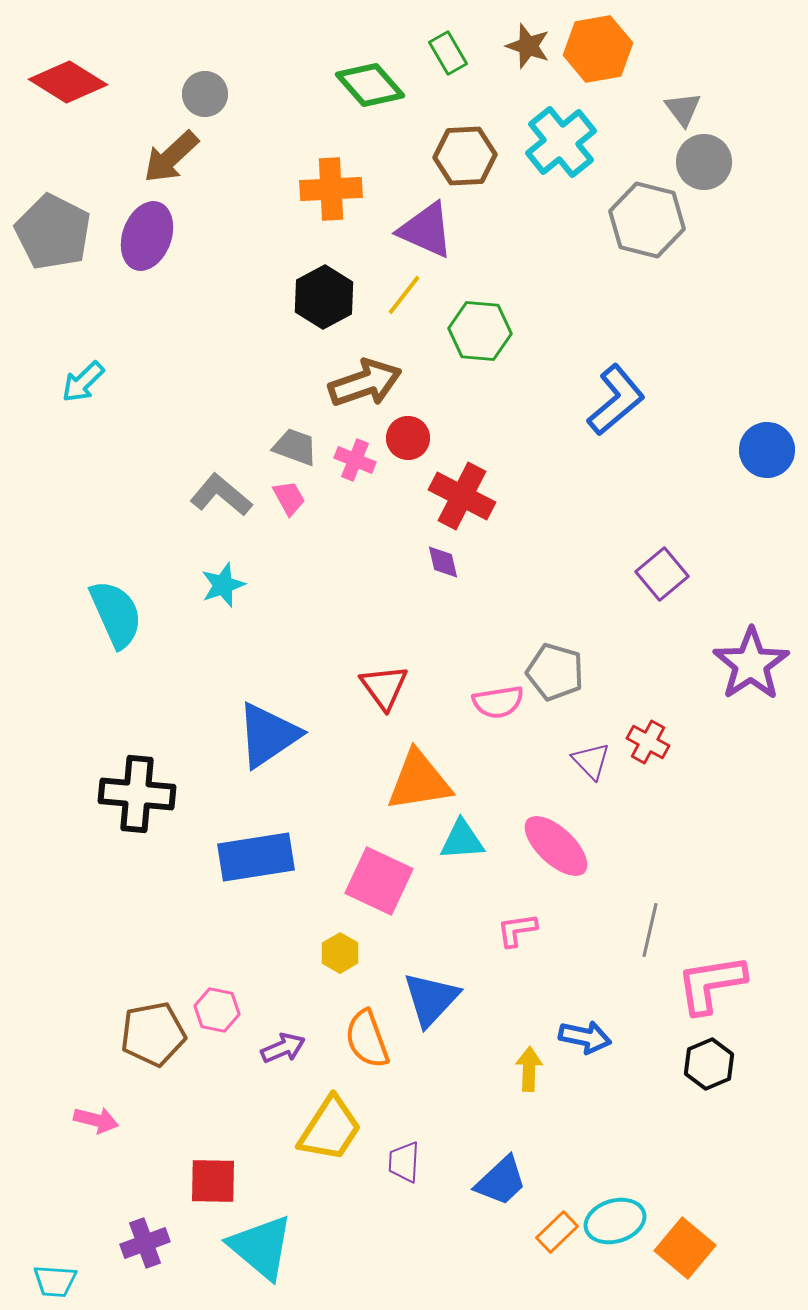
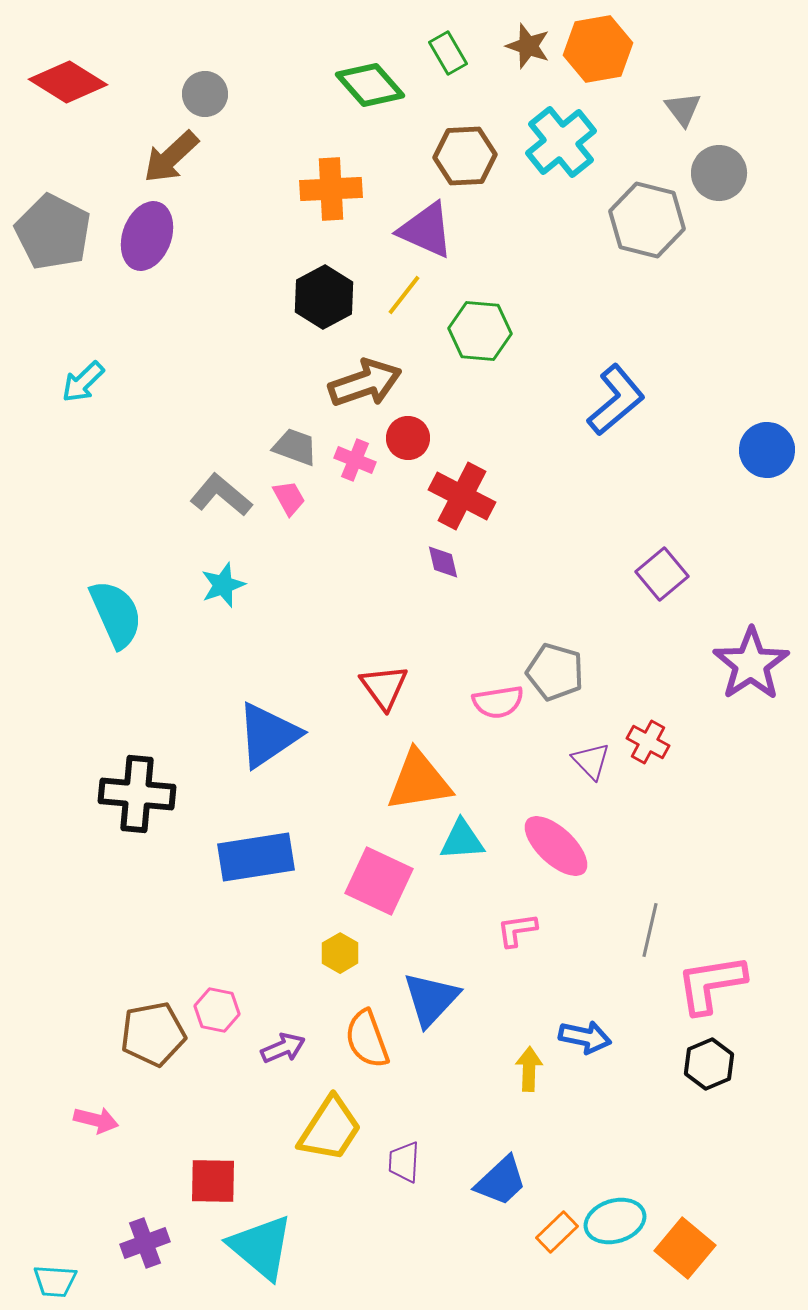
gray circle at (704, 162): moved 15 px right, 11 px down
